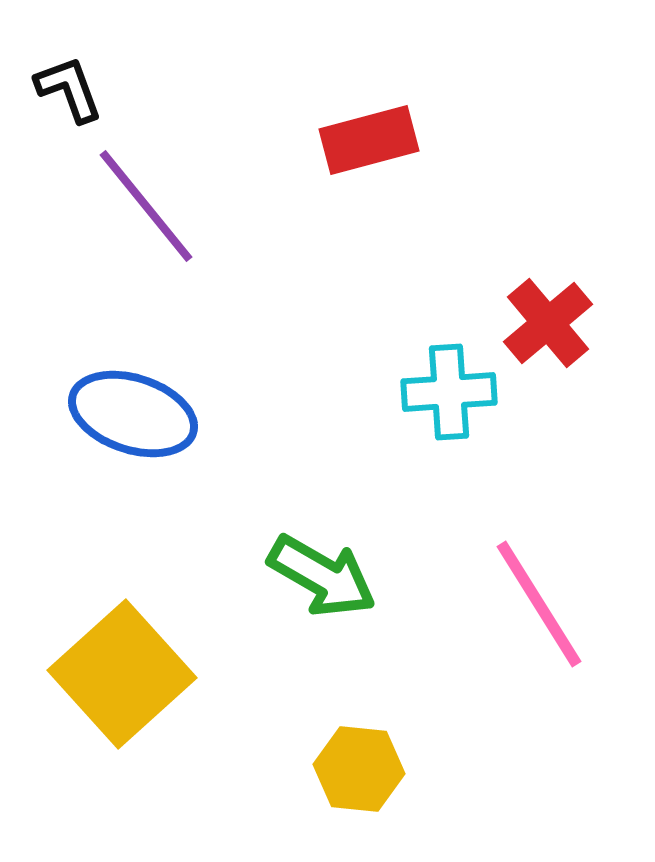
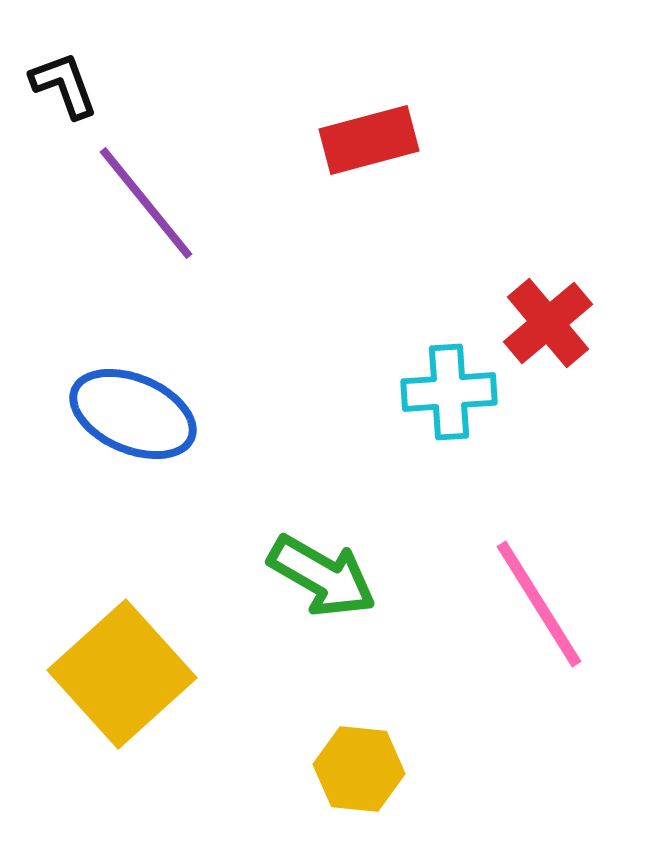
black L-shape: moved 5 px left, 4 px up
purple line: moved 3 px up
blue ellipse: rotated 5 degrees clockwise
